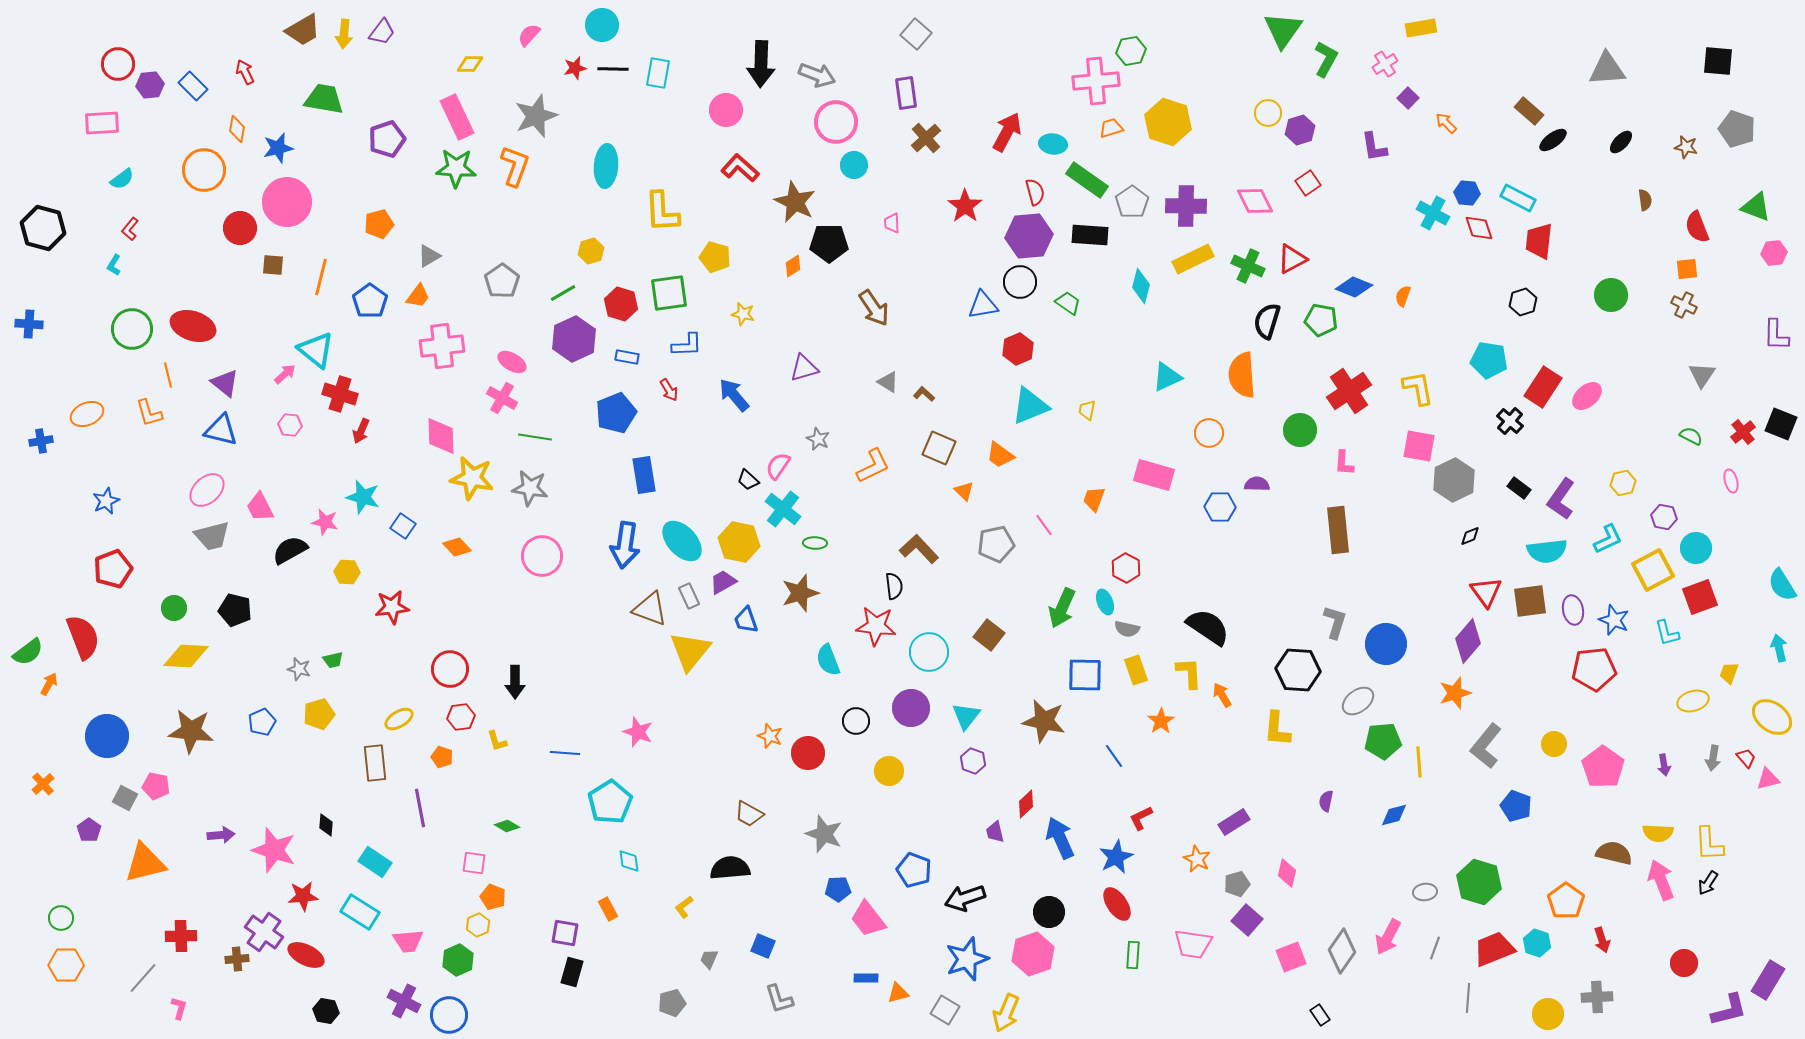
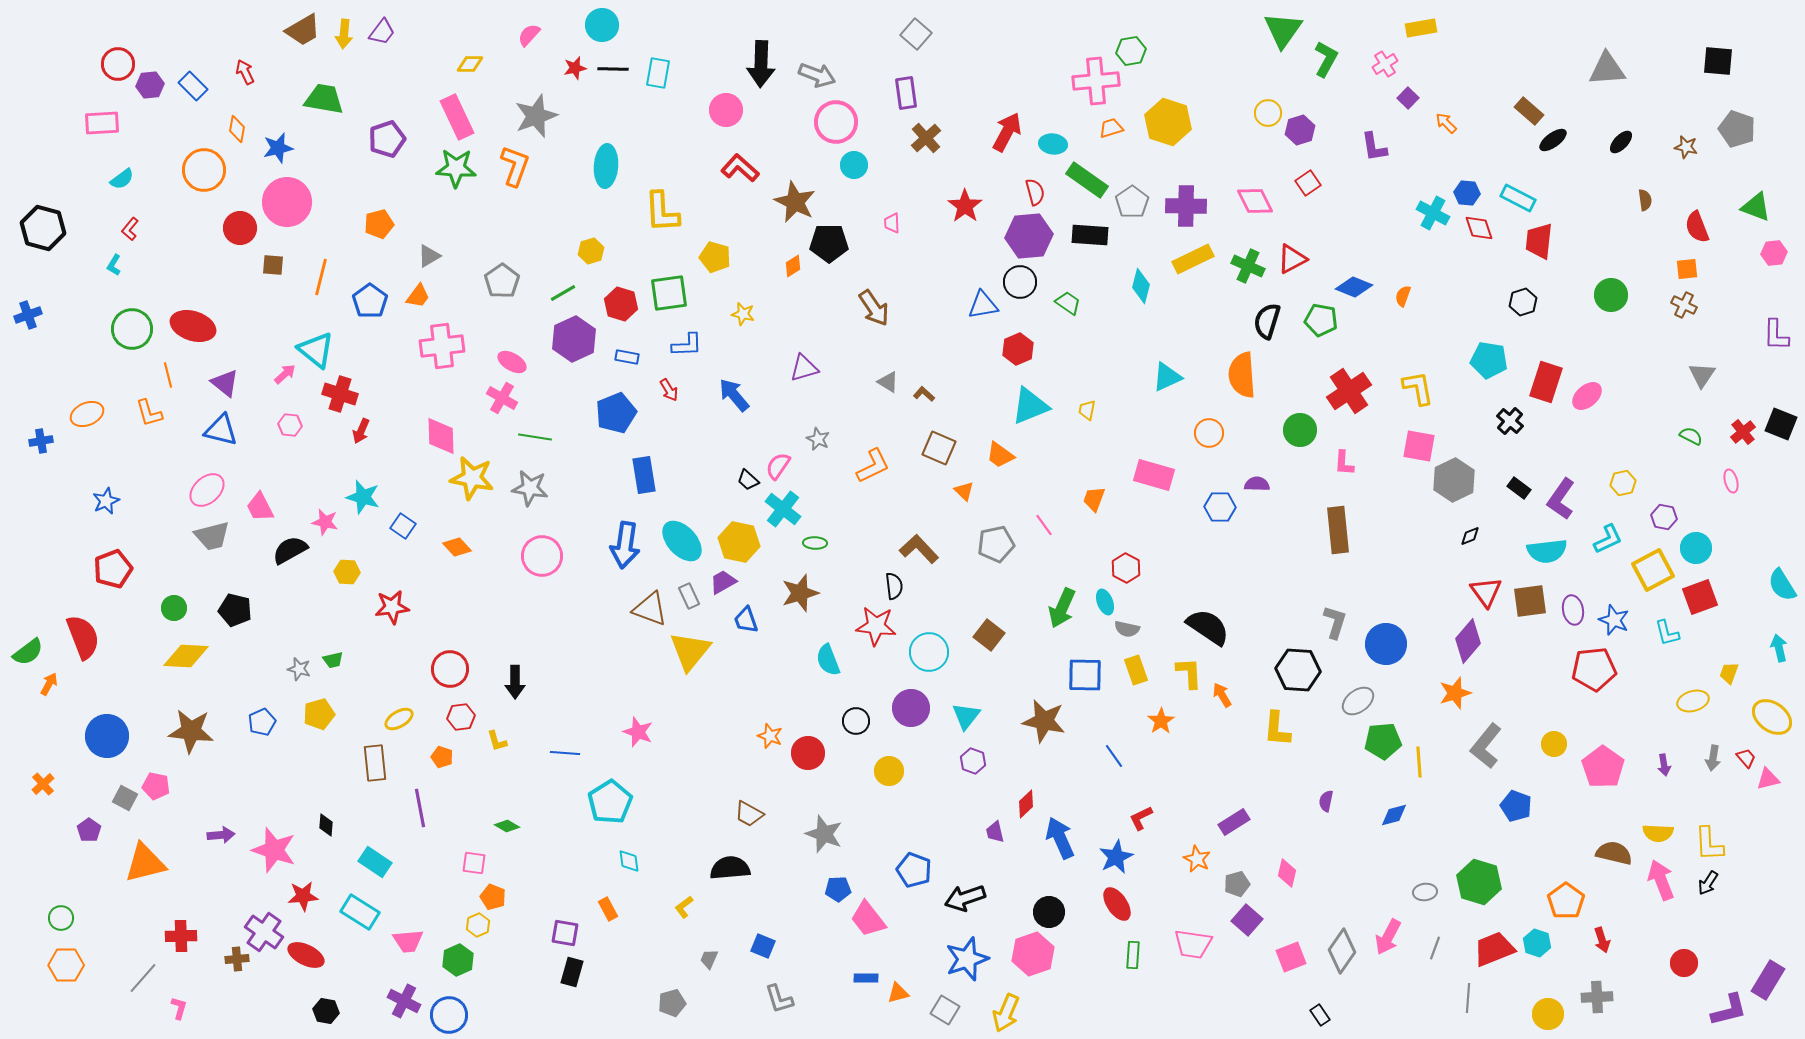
blue cross at (29, 324): moved 1 px left, 9 px up; rotated 24 degrees counterclockwise
red rectangle at (1543, 387): moved 3 px right, 5 px up; rotated 15 degrees counterclockwise
